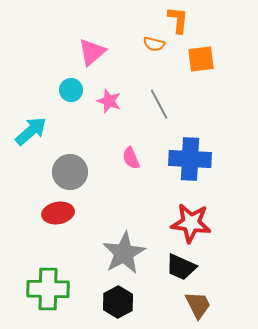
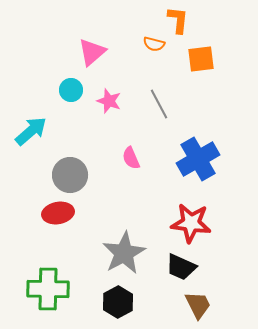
blue cross: moved 8 px right; rotated 33 degrees counterclockwise
gray circle: moved 3 px down
